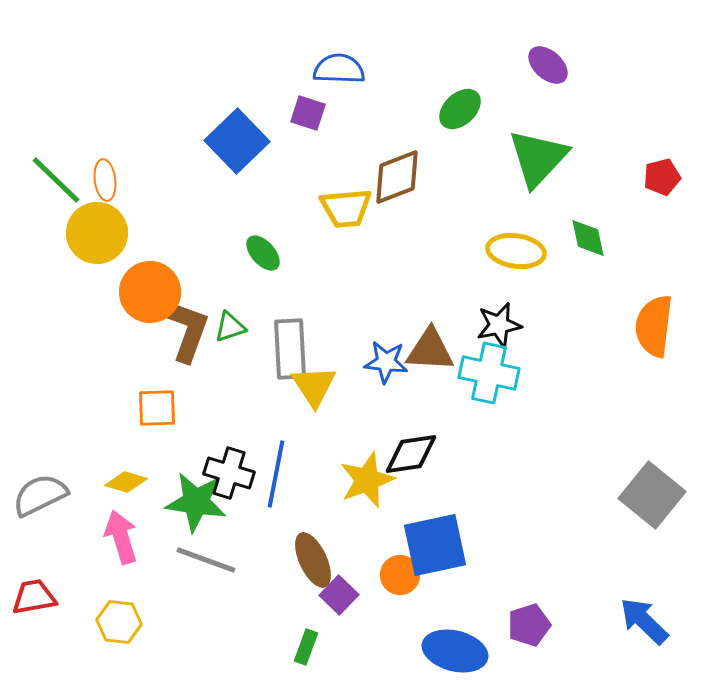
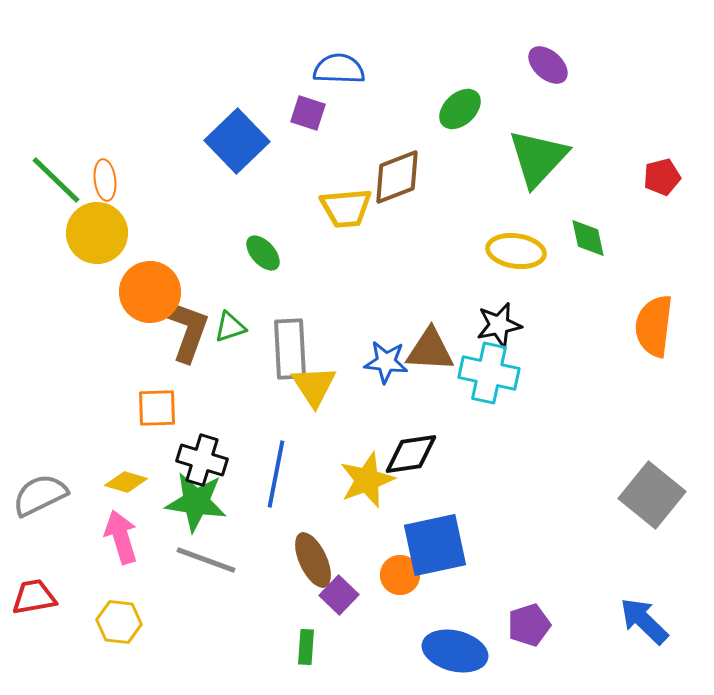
black cross at (229, 473): moved 27 px left, 13 px up
green rectangle at (306, 647): rotated 16 degrees counterclockwise
